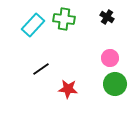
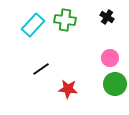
green cross: moved 1 px right, 1 px down
